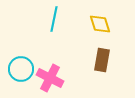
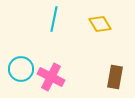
yellow diamond: rotated 15 degrees counterclockwise
brown rectangle: moved 13 px right, 17 px down
pink cross: moved 1 px right, 1 px up
